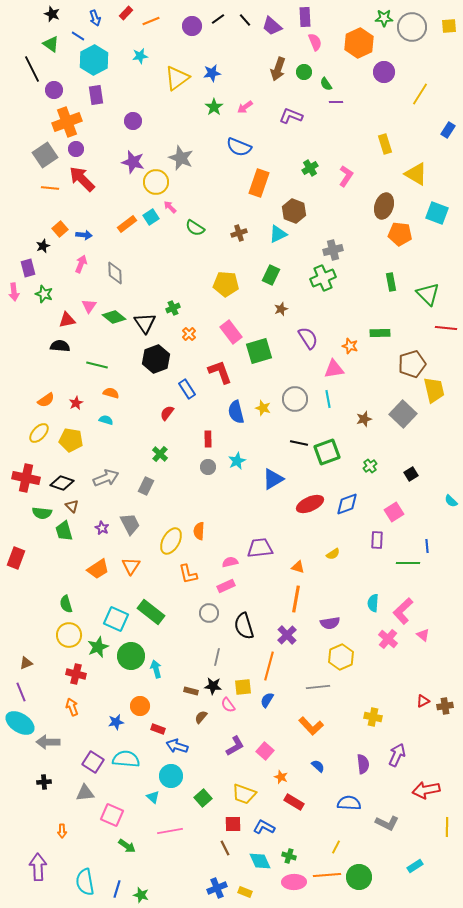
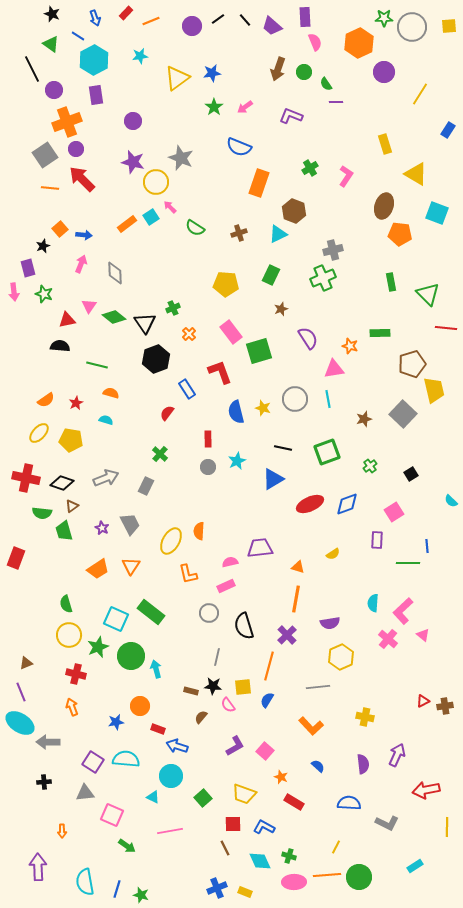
black line at (299, 443): moved 16 px left, 5 px down
brown triangle at (72, 506): rotated 40 degrees clockwise
yellow cross at (373, 717): moved 8 px left
cyan triangle at (153, 797): rotated 16 degrees counterclockwise
